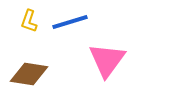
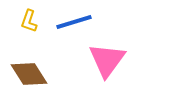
blue line: moved 4 px right
brown diamond: rotated 48 degrees clockwise
